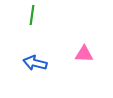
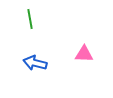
green line: moved 2 px left, 4 px down; rotated 18 degrees counterclockwise
